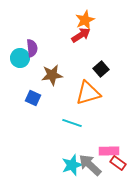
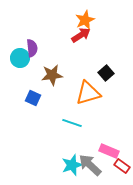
black square: moved 5 px right, 4 px down
pink rectangle: rotated 24 degrees clockwise
red rectangle: moved 4 px right, 3 px down
